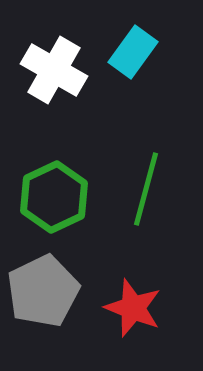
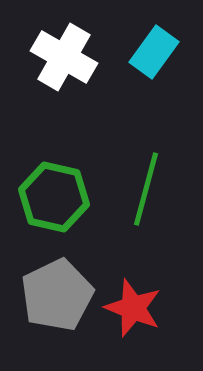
cyan rectangle: moved 21 px right
white cross: moved 10 px right, 13 px up
green hexagon: rotated 22 degrees counterclockwise
gray pentagon: moved 14 px right, 4 px down
